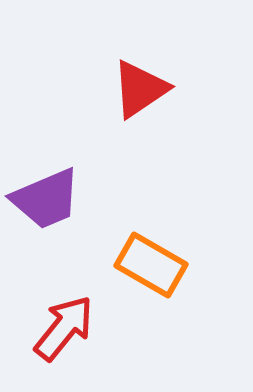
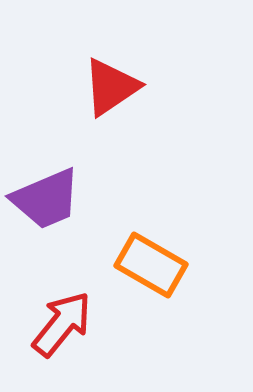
red triangle: moved 29 px left, 2 px up
red arrow: moved 2 px left, 4 px up
